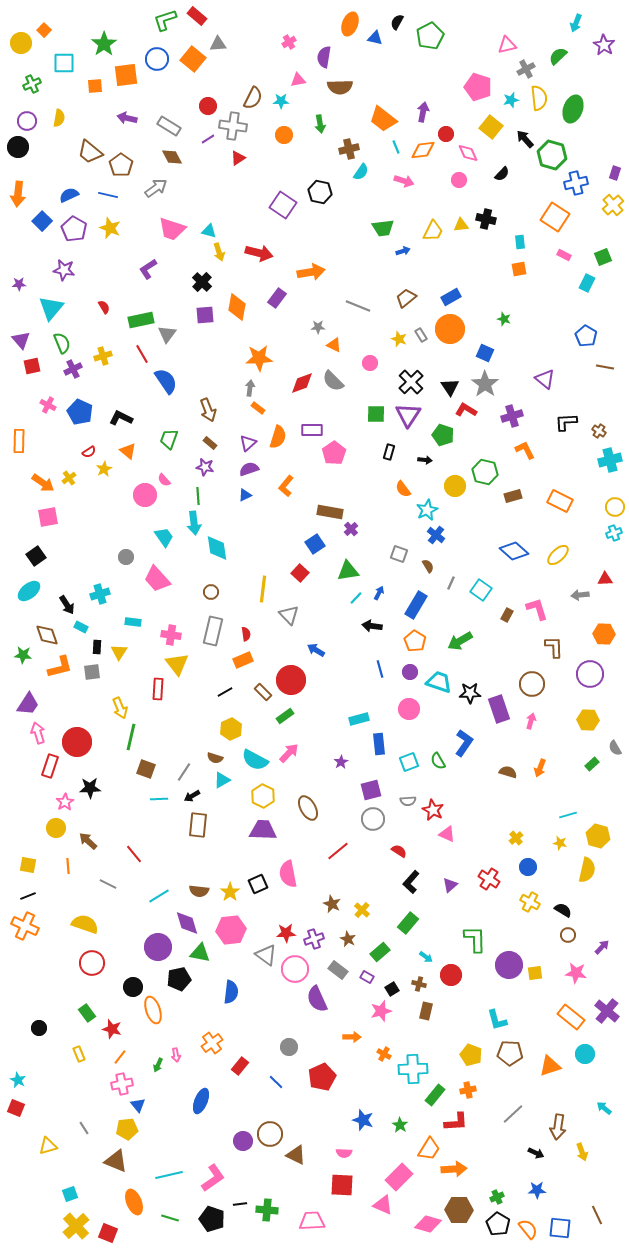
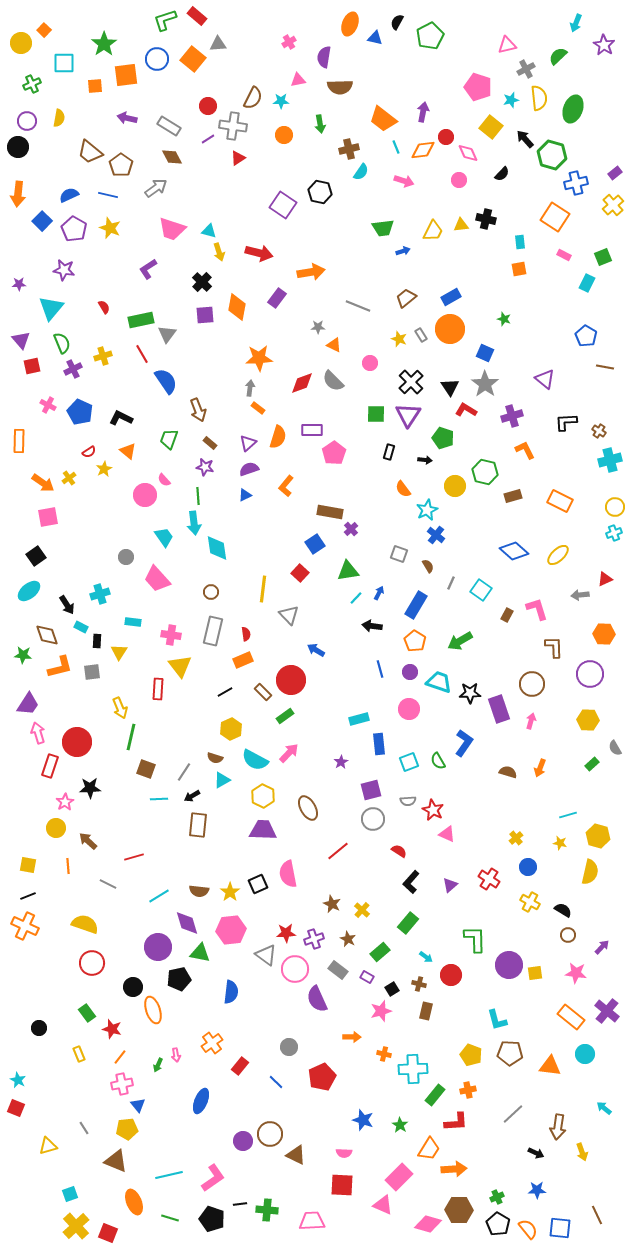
red circle at (446, 134): moved 3 px down
purple rectangle at (615, 173): rotated 32 degrees clockwise
brown arrow at (208, 410): moved 10 px left
green pentagon at (443, 435): moved 3 px down
red triangle at (605, 579): rotated 21 degrees counterclockwise
black rectangle at (97, 647): moved 6 px up
yellow triangle at (177, 664): moved 3 px right, 2 px down
red line at (134, 854): moved 3 px down; rotated 66 degrees counterclockwise
yellow semicircle at (587, 870): moved 3 px right, 2 px down
orange cross at (384, 1054): rotated 16 degrees counterclockwise
orange triangle at (550, 1066): rotated 25 degrees clockwise
